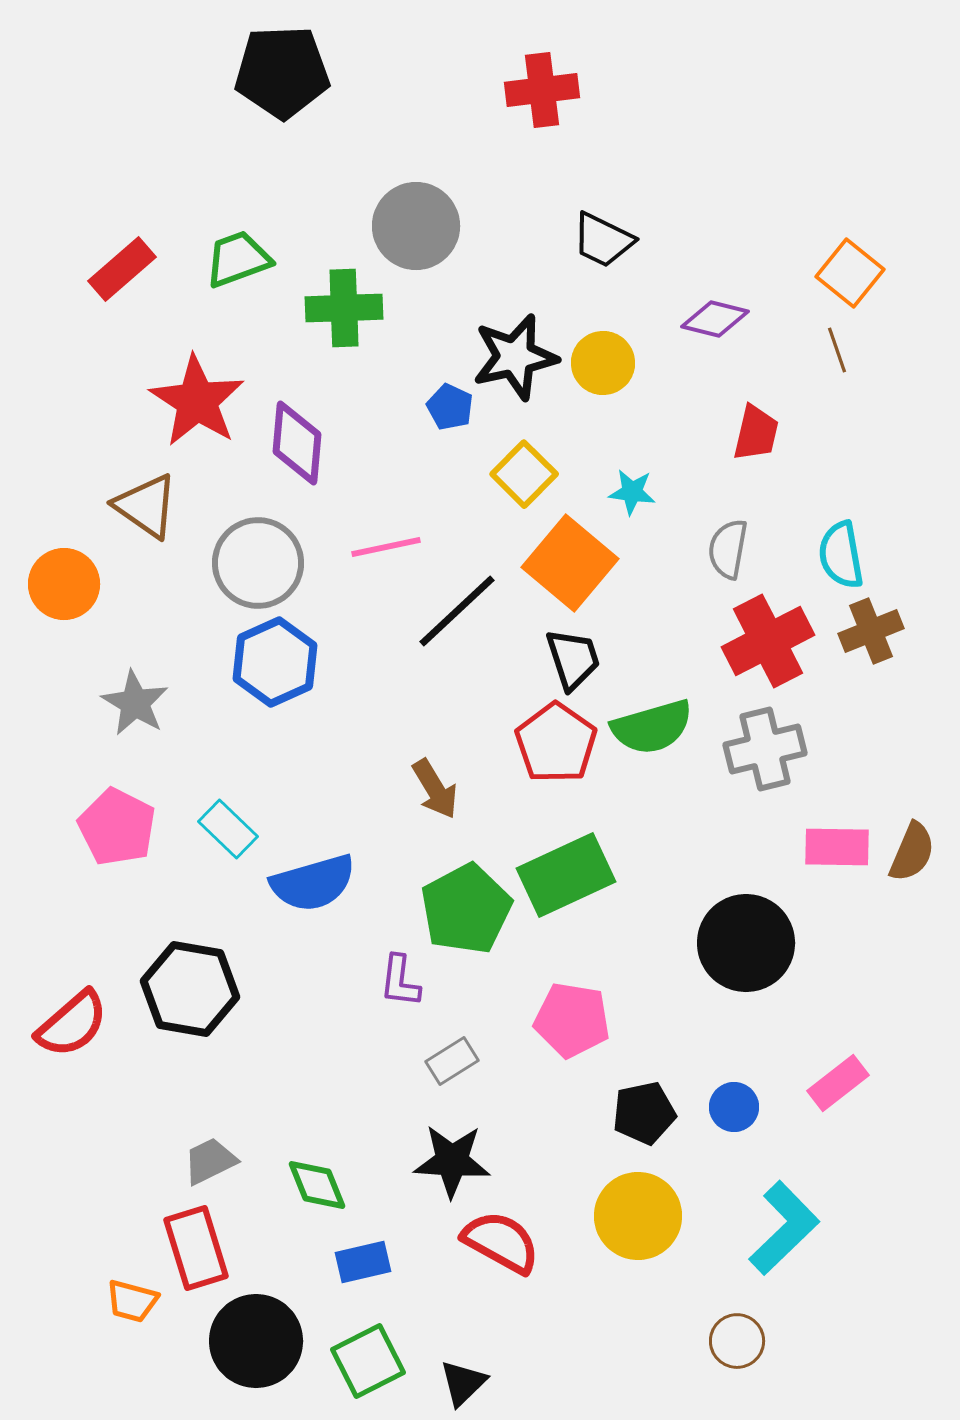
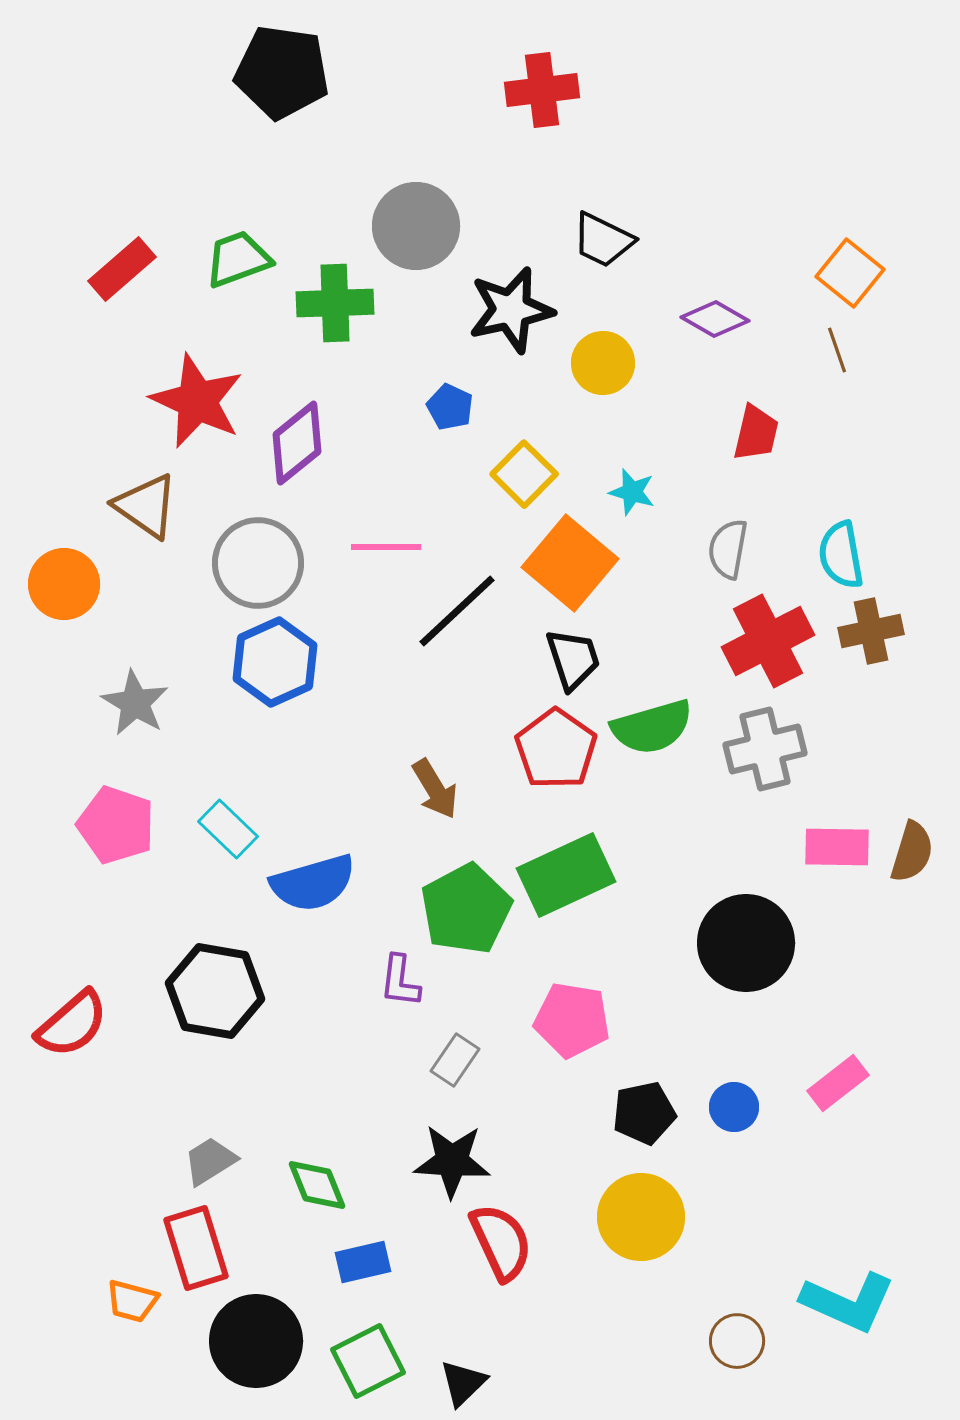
black pentagon at (282, 72): rotated 10 degrees clockwise
green cross at (344, 308): moved 9 px left, 5 px up
purple diamond at (715, 319): rotated 16 degrees clockwise
black star at (515, 357): moved 4 px left, 47 px up
red star at (197, 401): rotated 8 degrees counterclockwise
purple diamond at (297, 443): rotated 46 degrees clockwise
cyan star at (632, 492): rotated 9 degrees clockwise
pink line at (386, 547): rotated 12 degrees clockwise
brown cross at (871, 631): rotated 10 degrees clockwise
red pentagon at (556, 743): moved 6 px down
pink pentagon at (117, 827): moved 1 px left, 2 px up; rotated 8 degrees counterclockwise
brown semicircle at (912, 852): rotated 6 degrees counterclockwise
black hexagon at (190, 989): moved 25 px right, 2 px down
gray rectangle at (452, 1061): moved 3 px right, 1 px up; rotated 24 degrees counterclockwise
gray trapezoid at (210, 1161): rotated 6 degrees counterclockwise
yellow circle at (638, 1216): moved 3 px right, 1 px down
cyan L-shape at (784, 1228): moved 64 px right, 74 px down; rotated 68 degrees clockwise
red semicircle at (501, 1242): rotated 36 degrees clockwise
